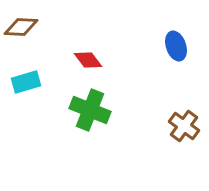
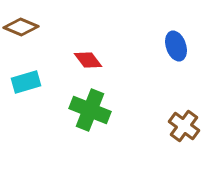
brown diamond: rotated 20 degrees clockwise
